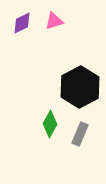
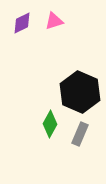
black hexagon: moved 5 px down; rotated 9 degrees counterclockwise
